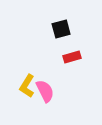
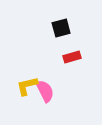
black square: moved 1 px up
yellow L-shape: rotated 45 degrees clockwise
